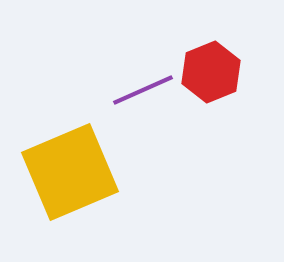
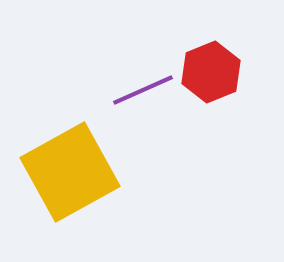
yellow square: rotated 6 degrees counterclockwise
